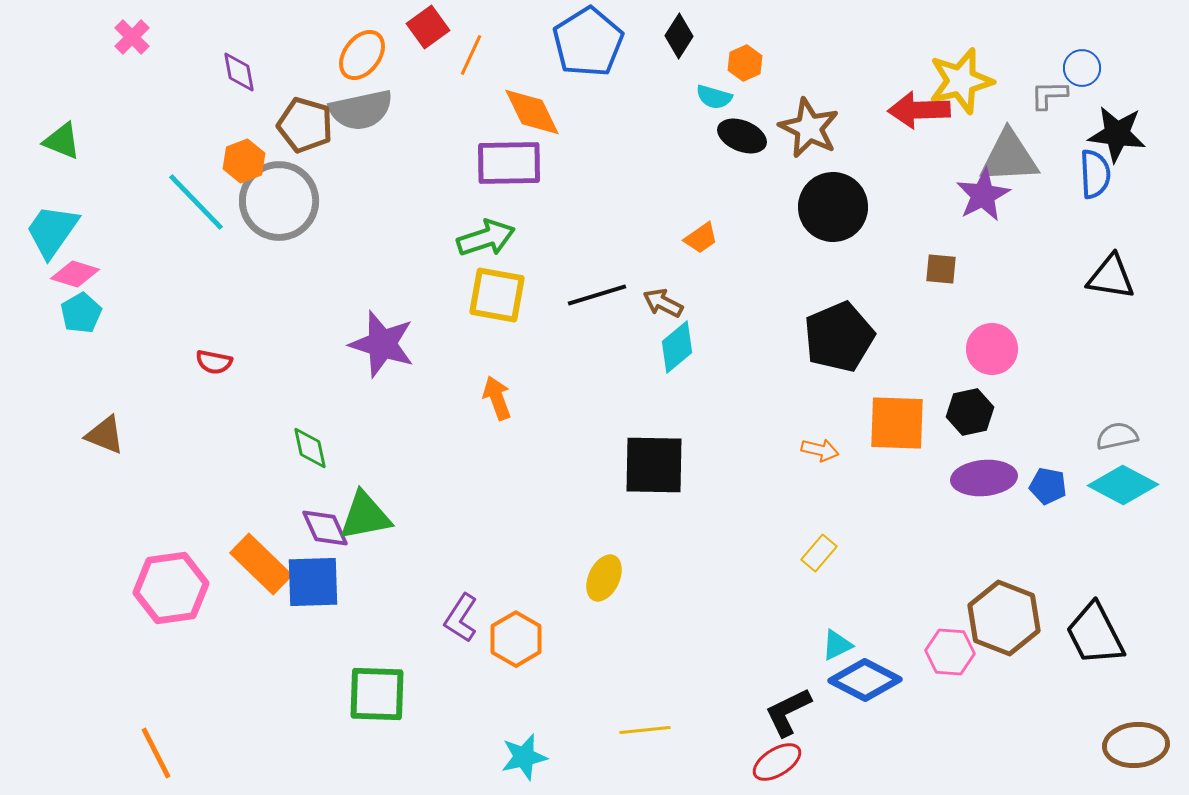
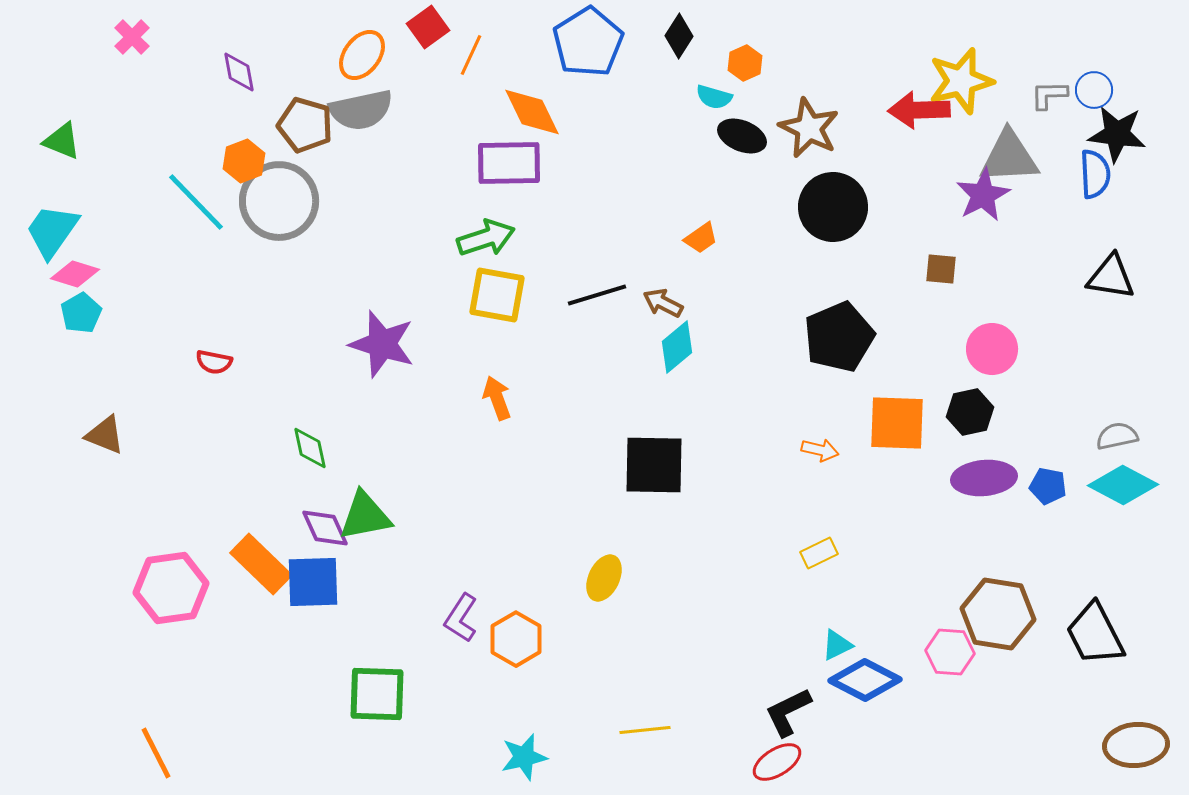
blue circle at (1082, 68): moved 12 px right, 22 px down
yellow rectangle at (819, 553): rotated 24 degrees clockwise
brown hexagon at (1004, 618): moved 6 px left, 4 px up; rotated 12 degrees counterclockwise
